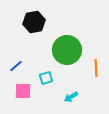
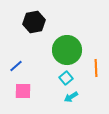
cyan square: moved 20 px right; rotated 24 degrees counterclockwise
